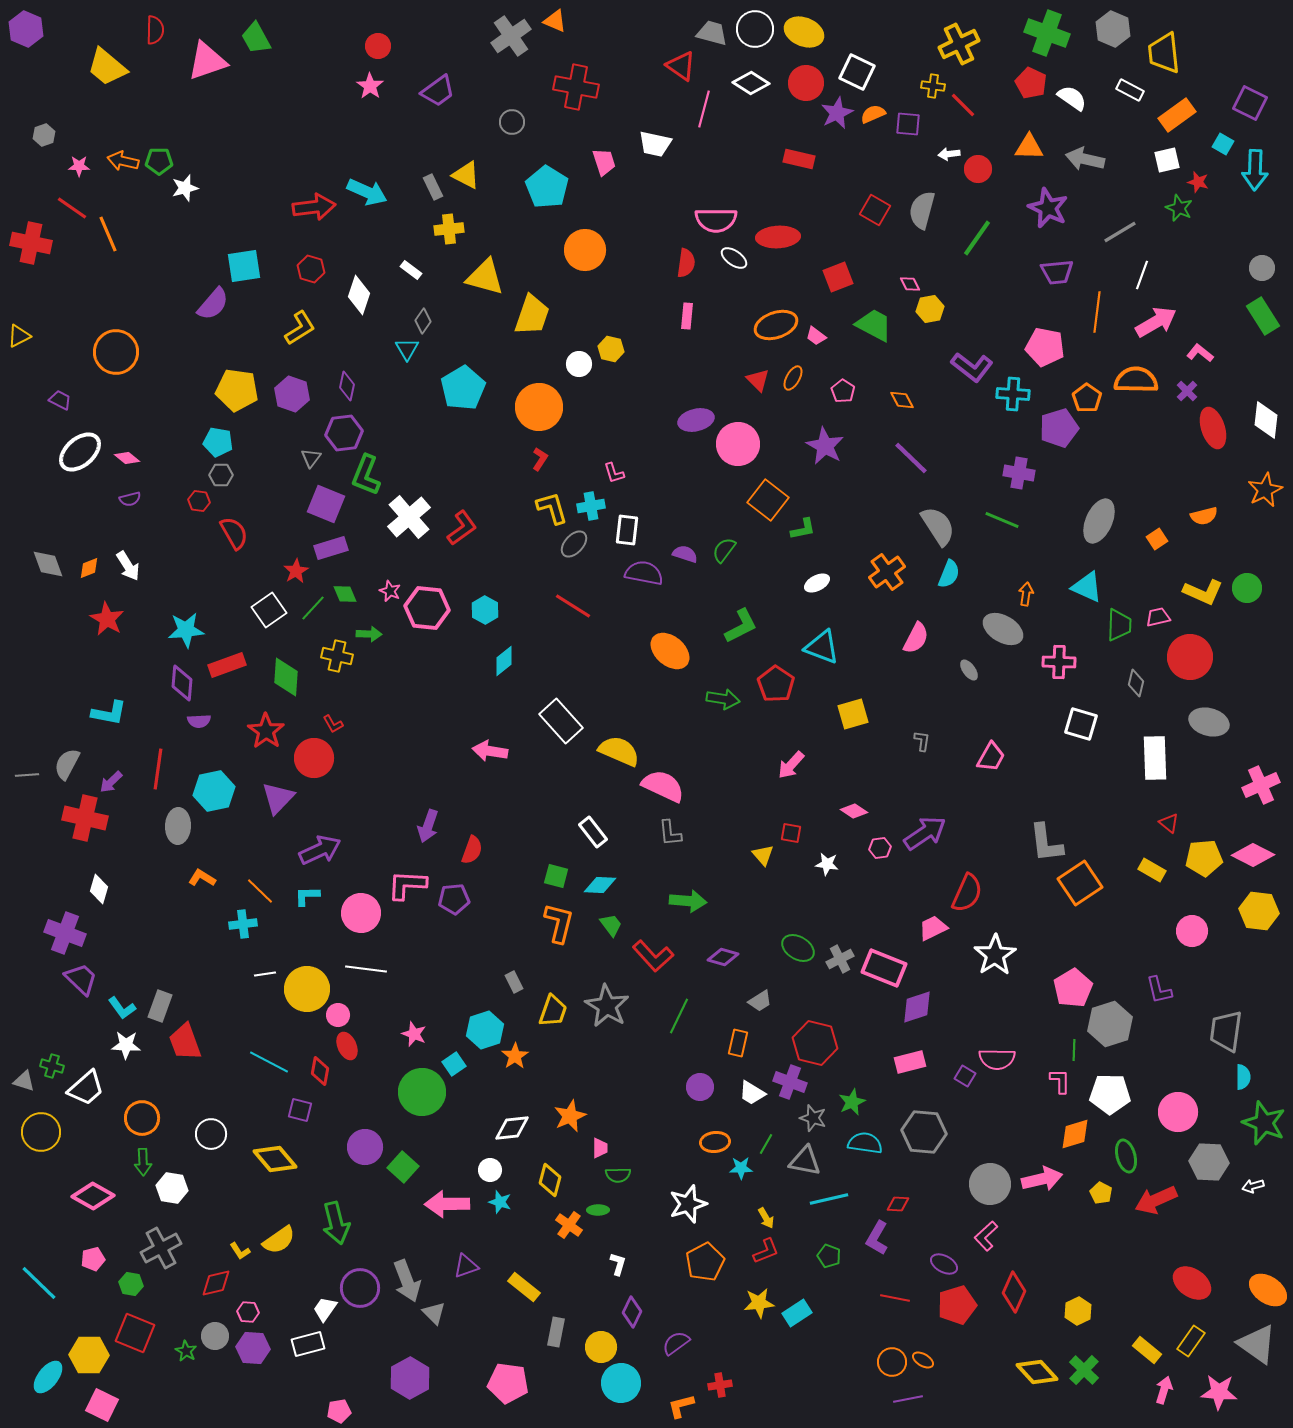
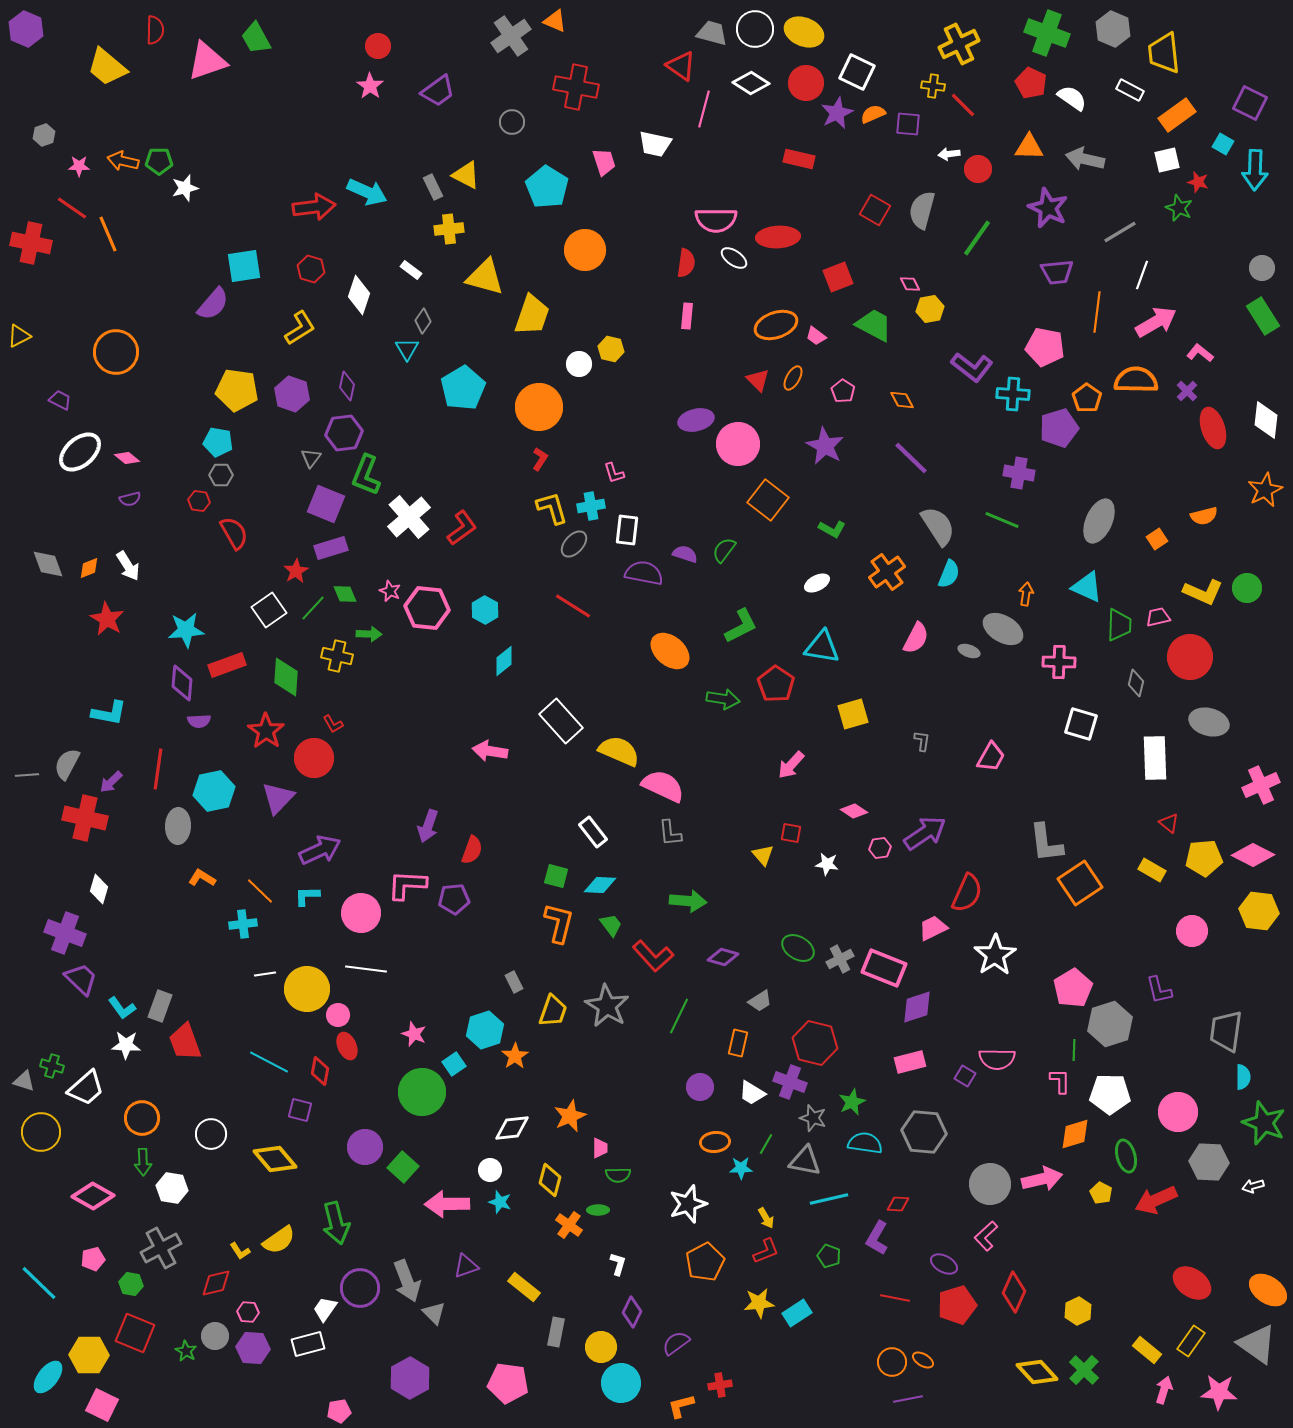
green L-shape at (803, 529): moved 29 px right; rotated 40 degrees clockwise
cyan triangle at (822, 647): rotated 12 degrees counterclockwise
gray ellipse at (969, 670): moved 19 px up; rotated 35 degrees counterclockwise
